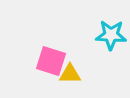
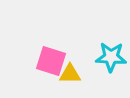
cyan star: moved 22 px down
